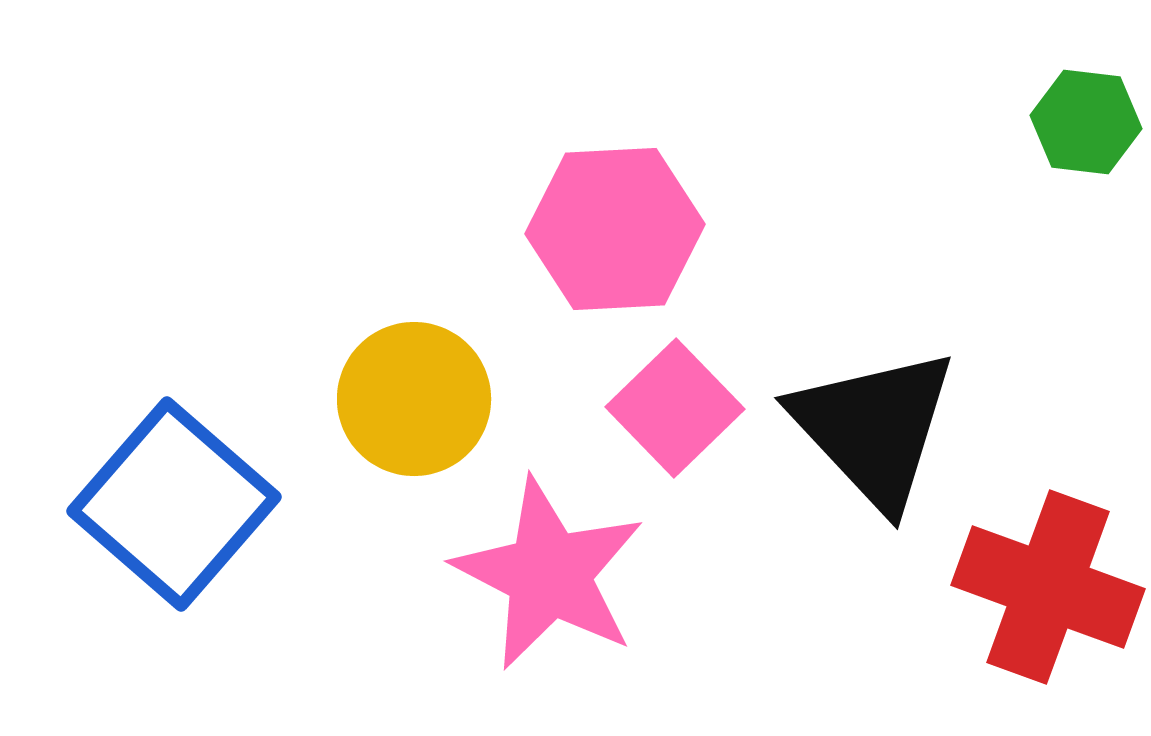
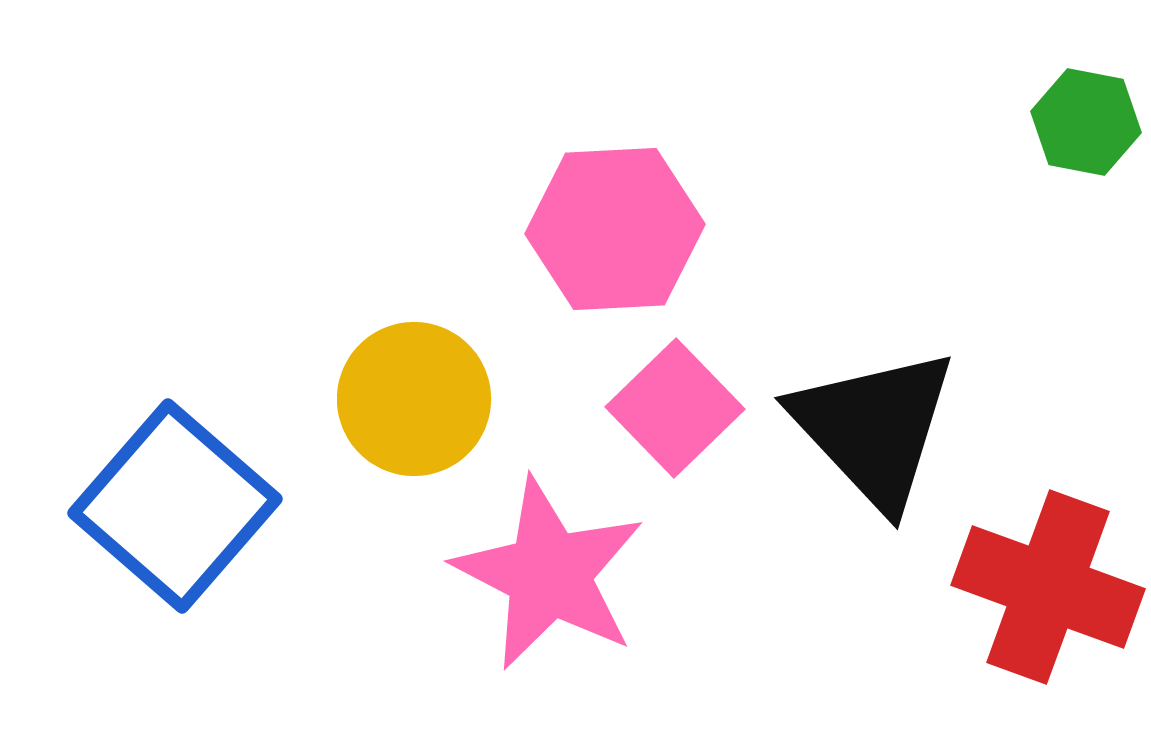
green hexagon: rotated 4 degrees clockwise
blue square: moved 1 px right, 2 px down
